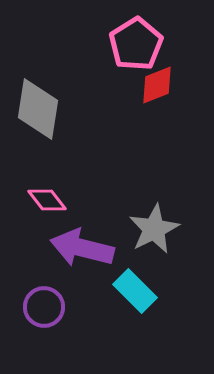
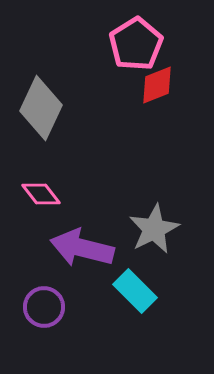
gray diamond: moved 3 px right, 1 px up; rotated 16 degrees clockwise
pink diamond: moved 6 px left, 6 px up
